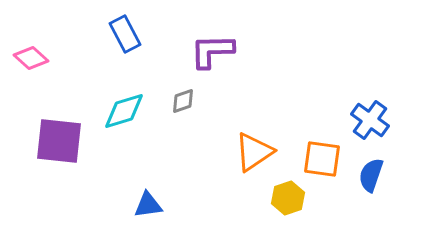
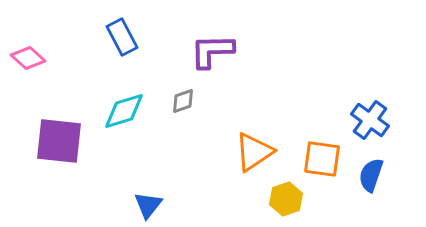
blue rectangle: moved 3 px left, 3 px down
pink diamond: moved 3 px left
yellow hexagon: moved 2 px left, 1 px down
blue triangle: rotated 44 degrees counterclockwise
